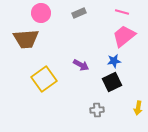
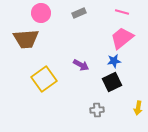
pink trapezoid: moved 2 px left, 2 px down
